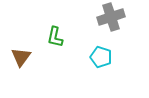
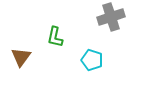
cyan pentagon: moved 9 px left, 3 px down
